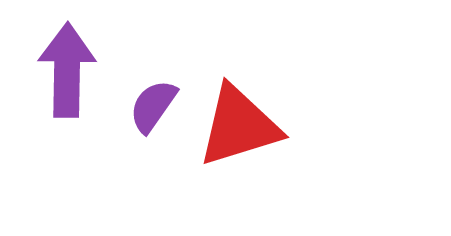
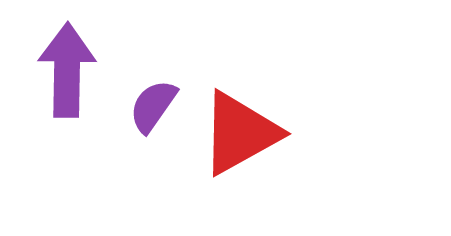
red triangle: moved 1 px right, 7 px down; rotated 12 degrees counterclockwise
